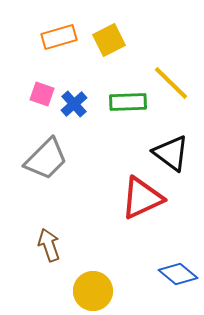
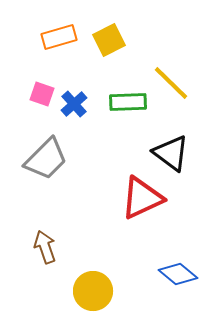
brown arrow: moved 4 px left, 2 px down
